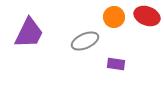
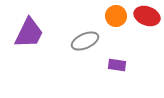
orange circle: moved 2 px right, 1 px up
purple rectangle: moved 1 px right, 1 px down
